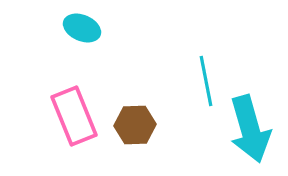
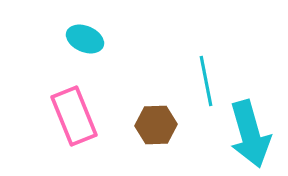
cyan ellipse: moved 3 px right, 11 px down
brown hexagon: moved 21 px right
cyan arrow: moved 5 px down
